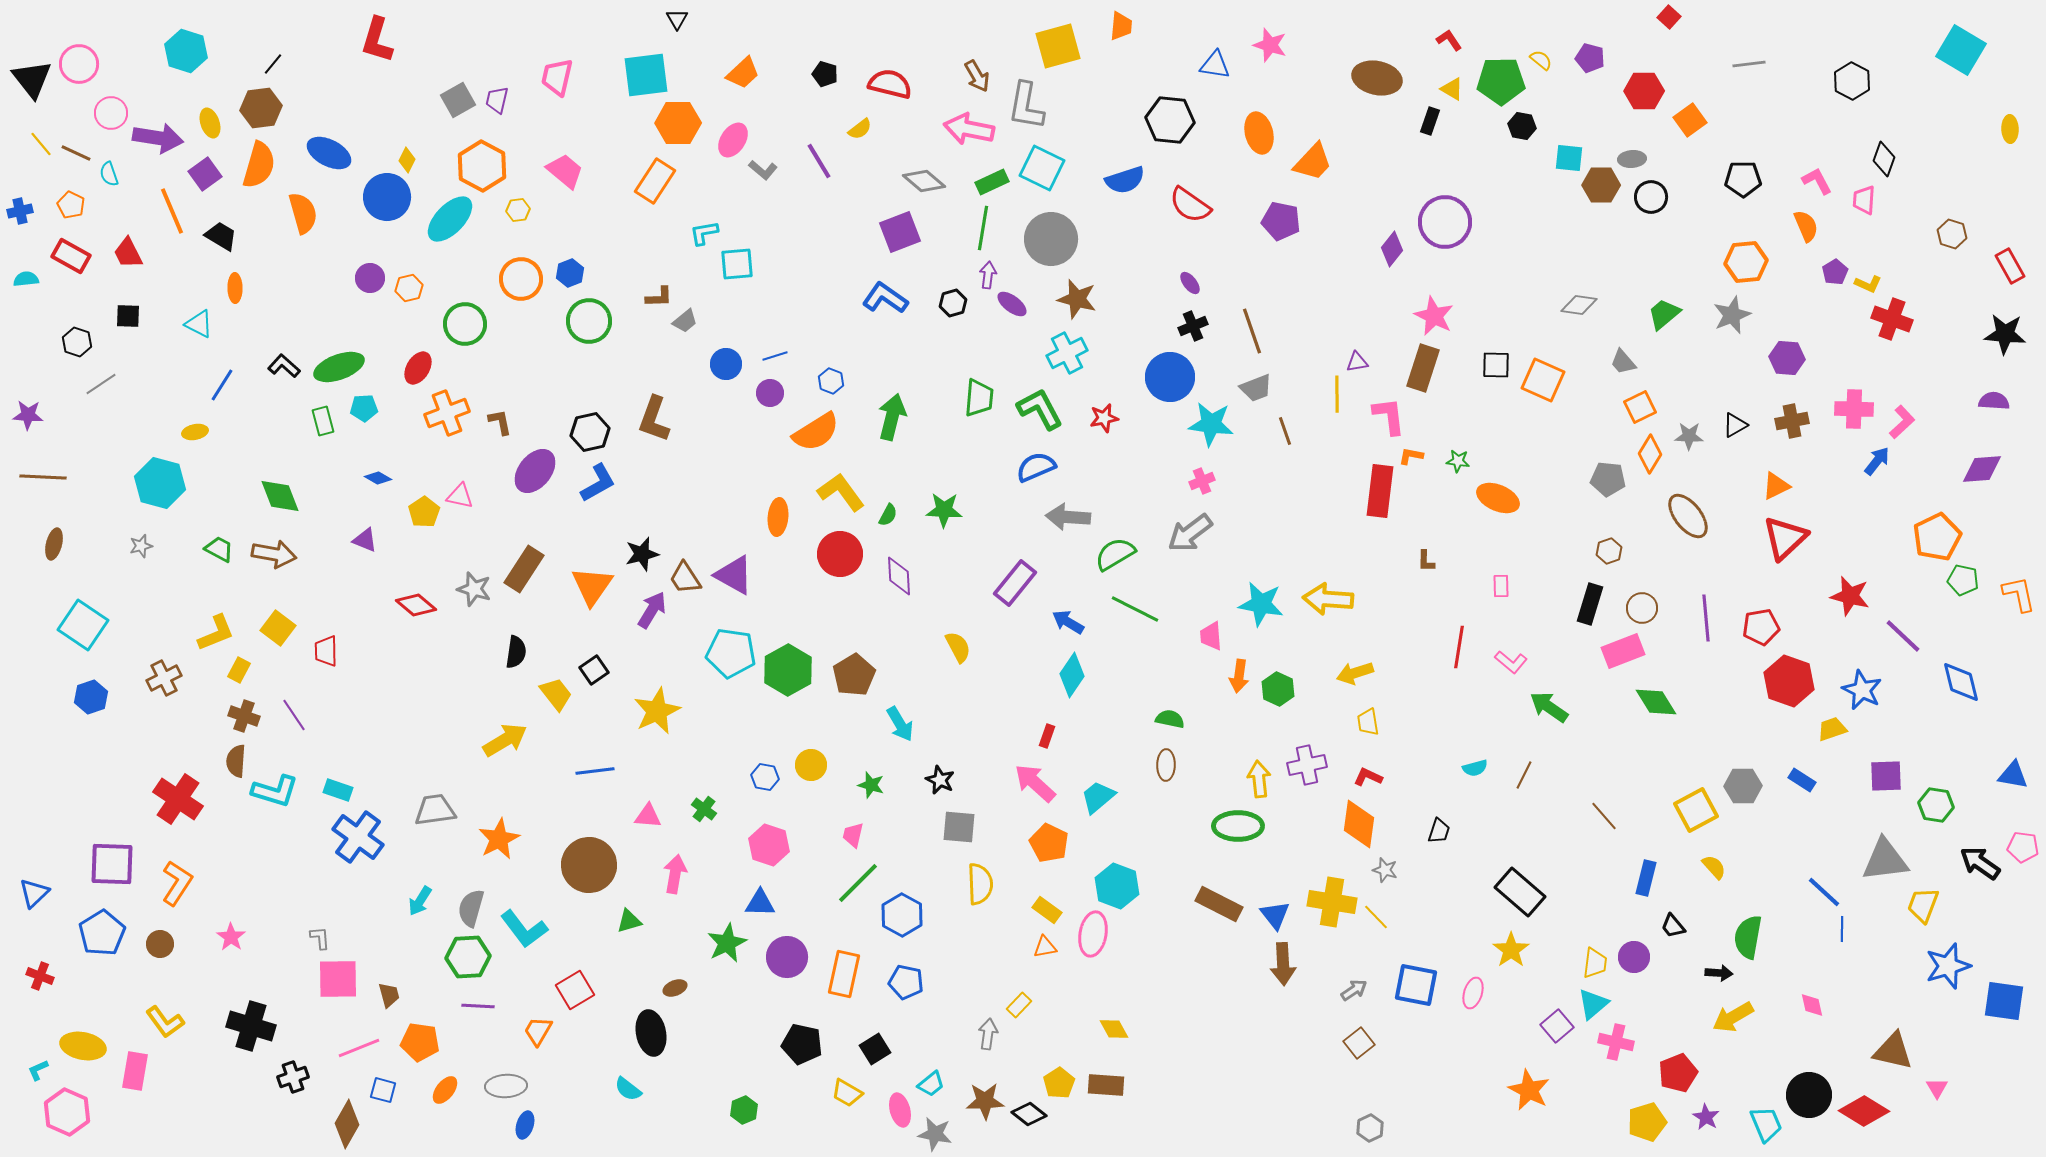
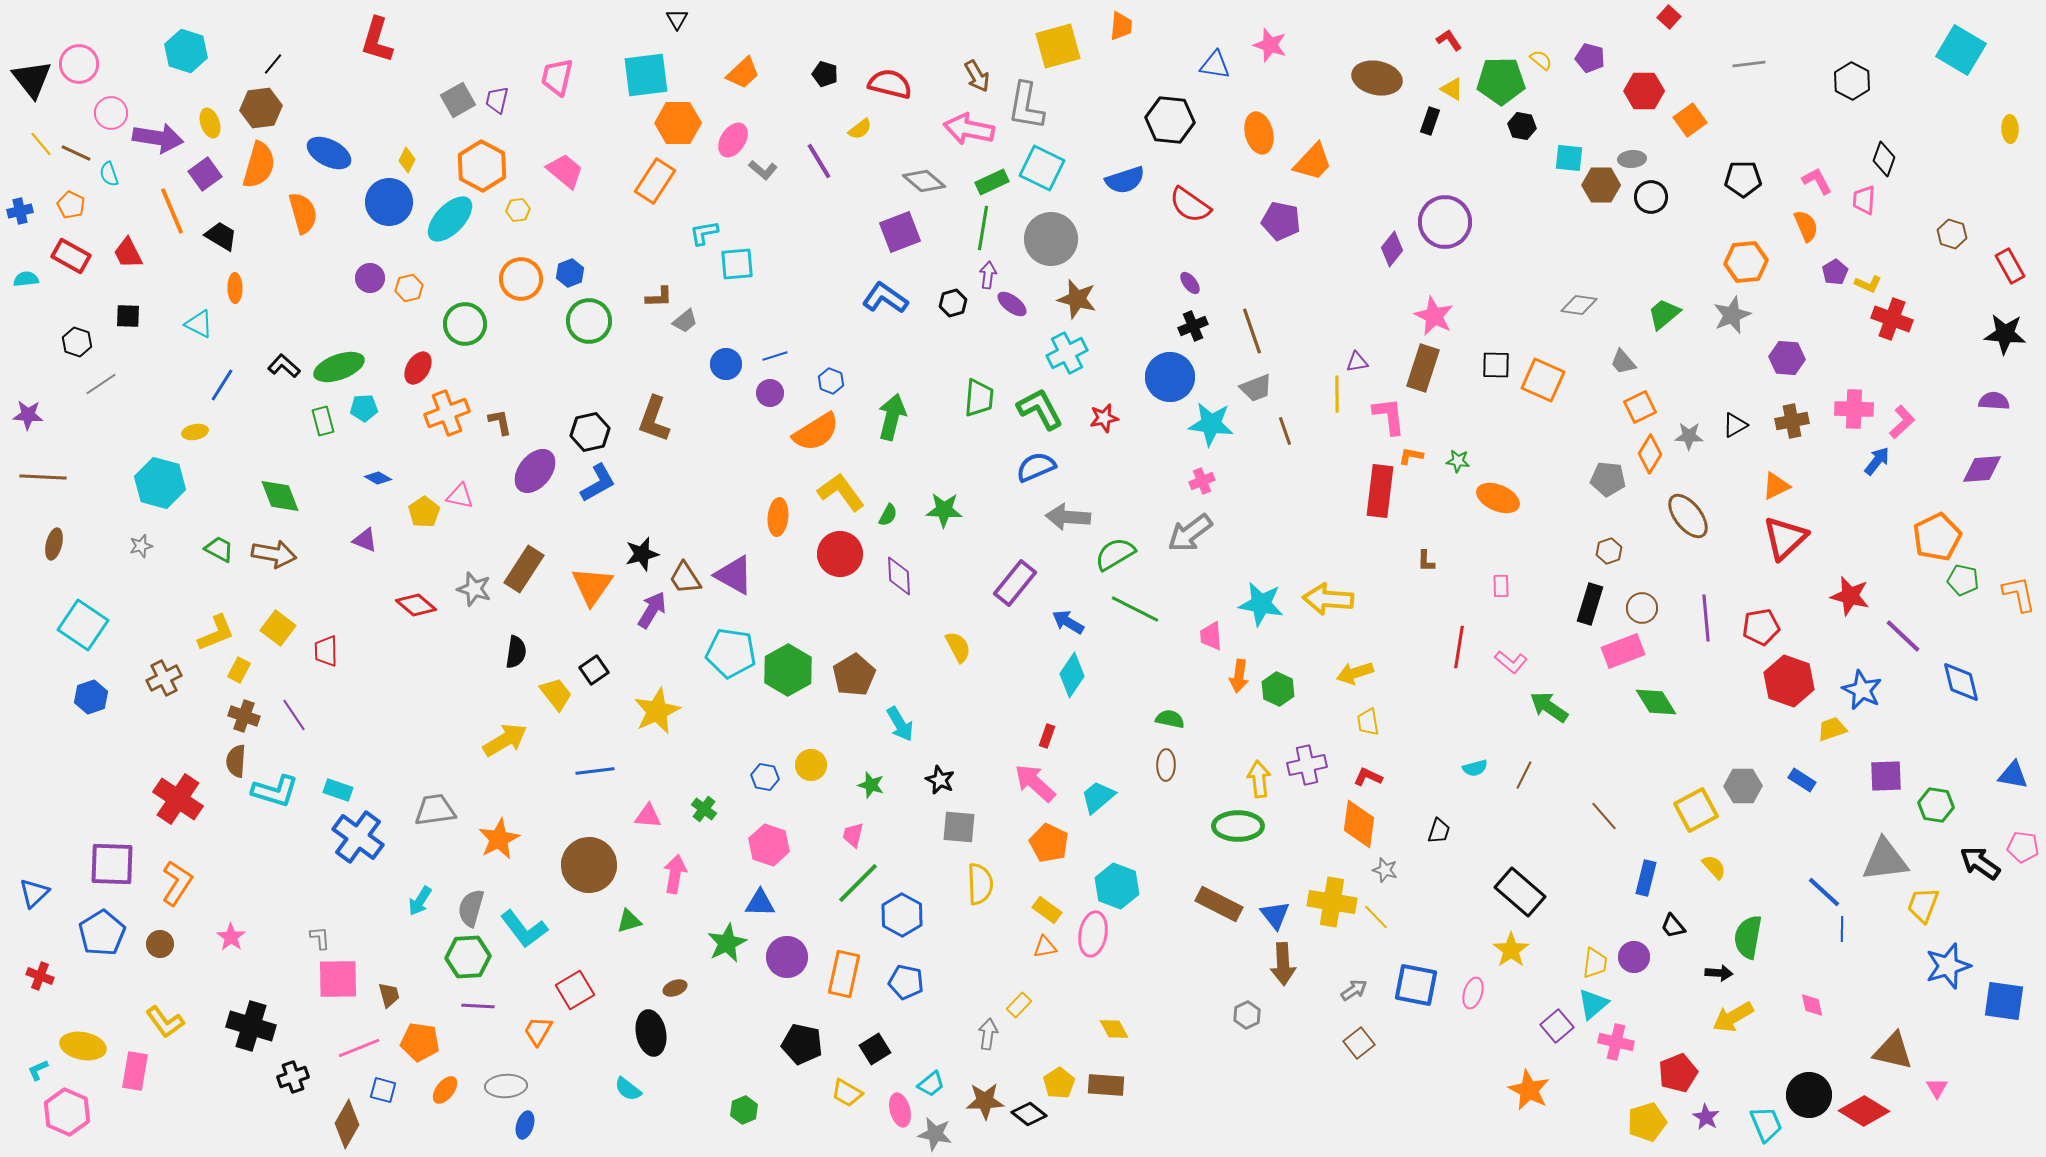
blue circle at (387, 197): moved 2 px right, 5 px down
gray hexagon at (1370, 1128): moved 123 px left, 113 px up
